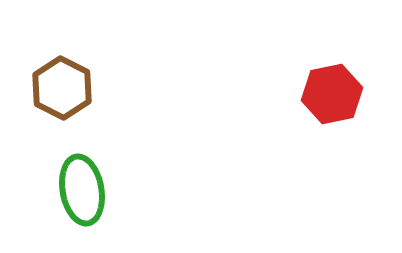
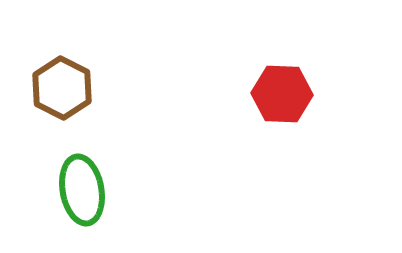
red hexagon: moved 50 px left; rotated 14 degrees clockwise
